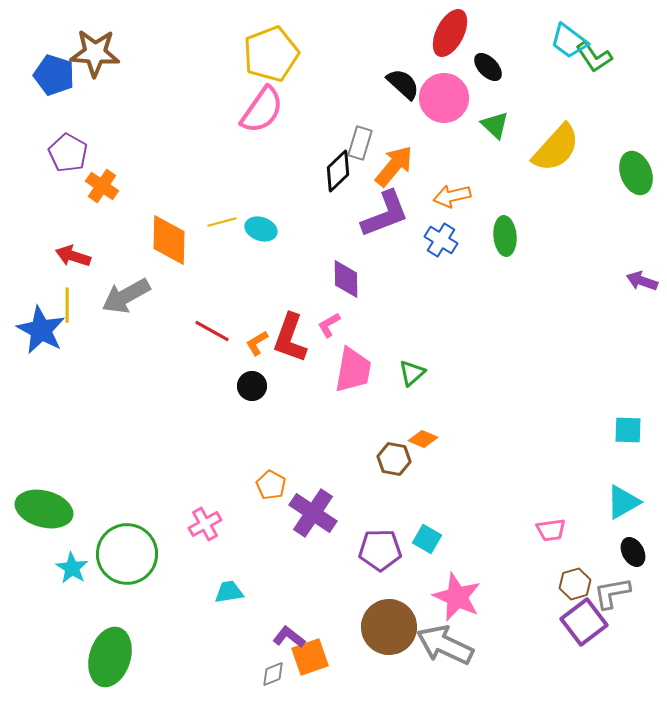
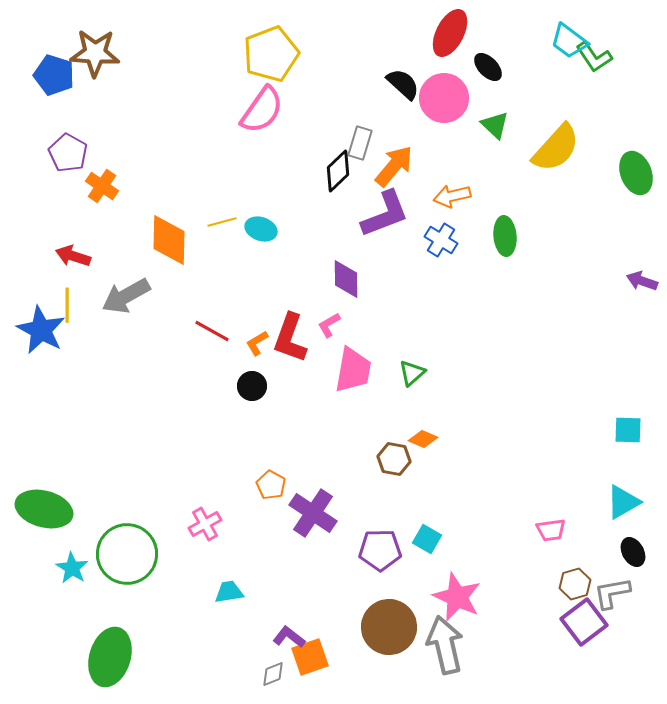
gray arrow at (445, 645): rotated 52 degrees clockwise
